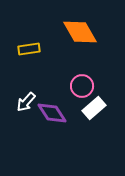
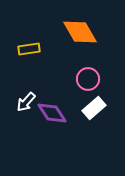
pink circle: moved 6 px right, 7 px up
